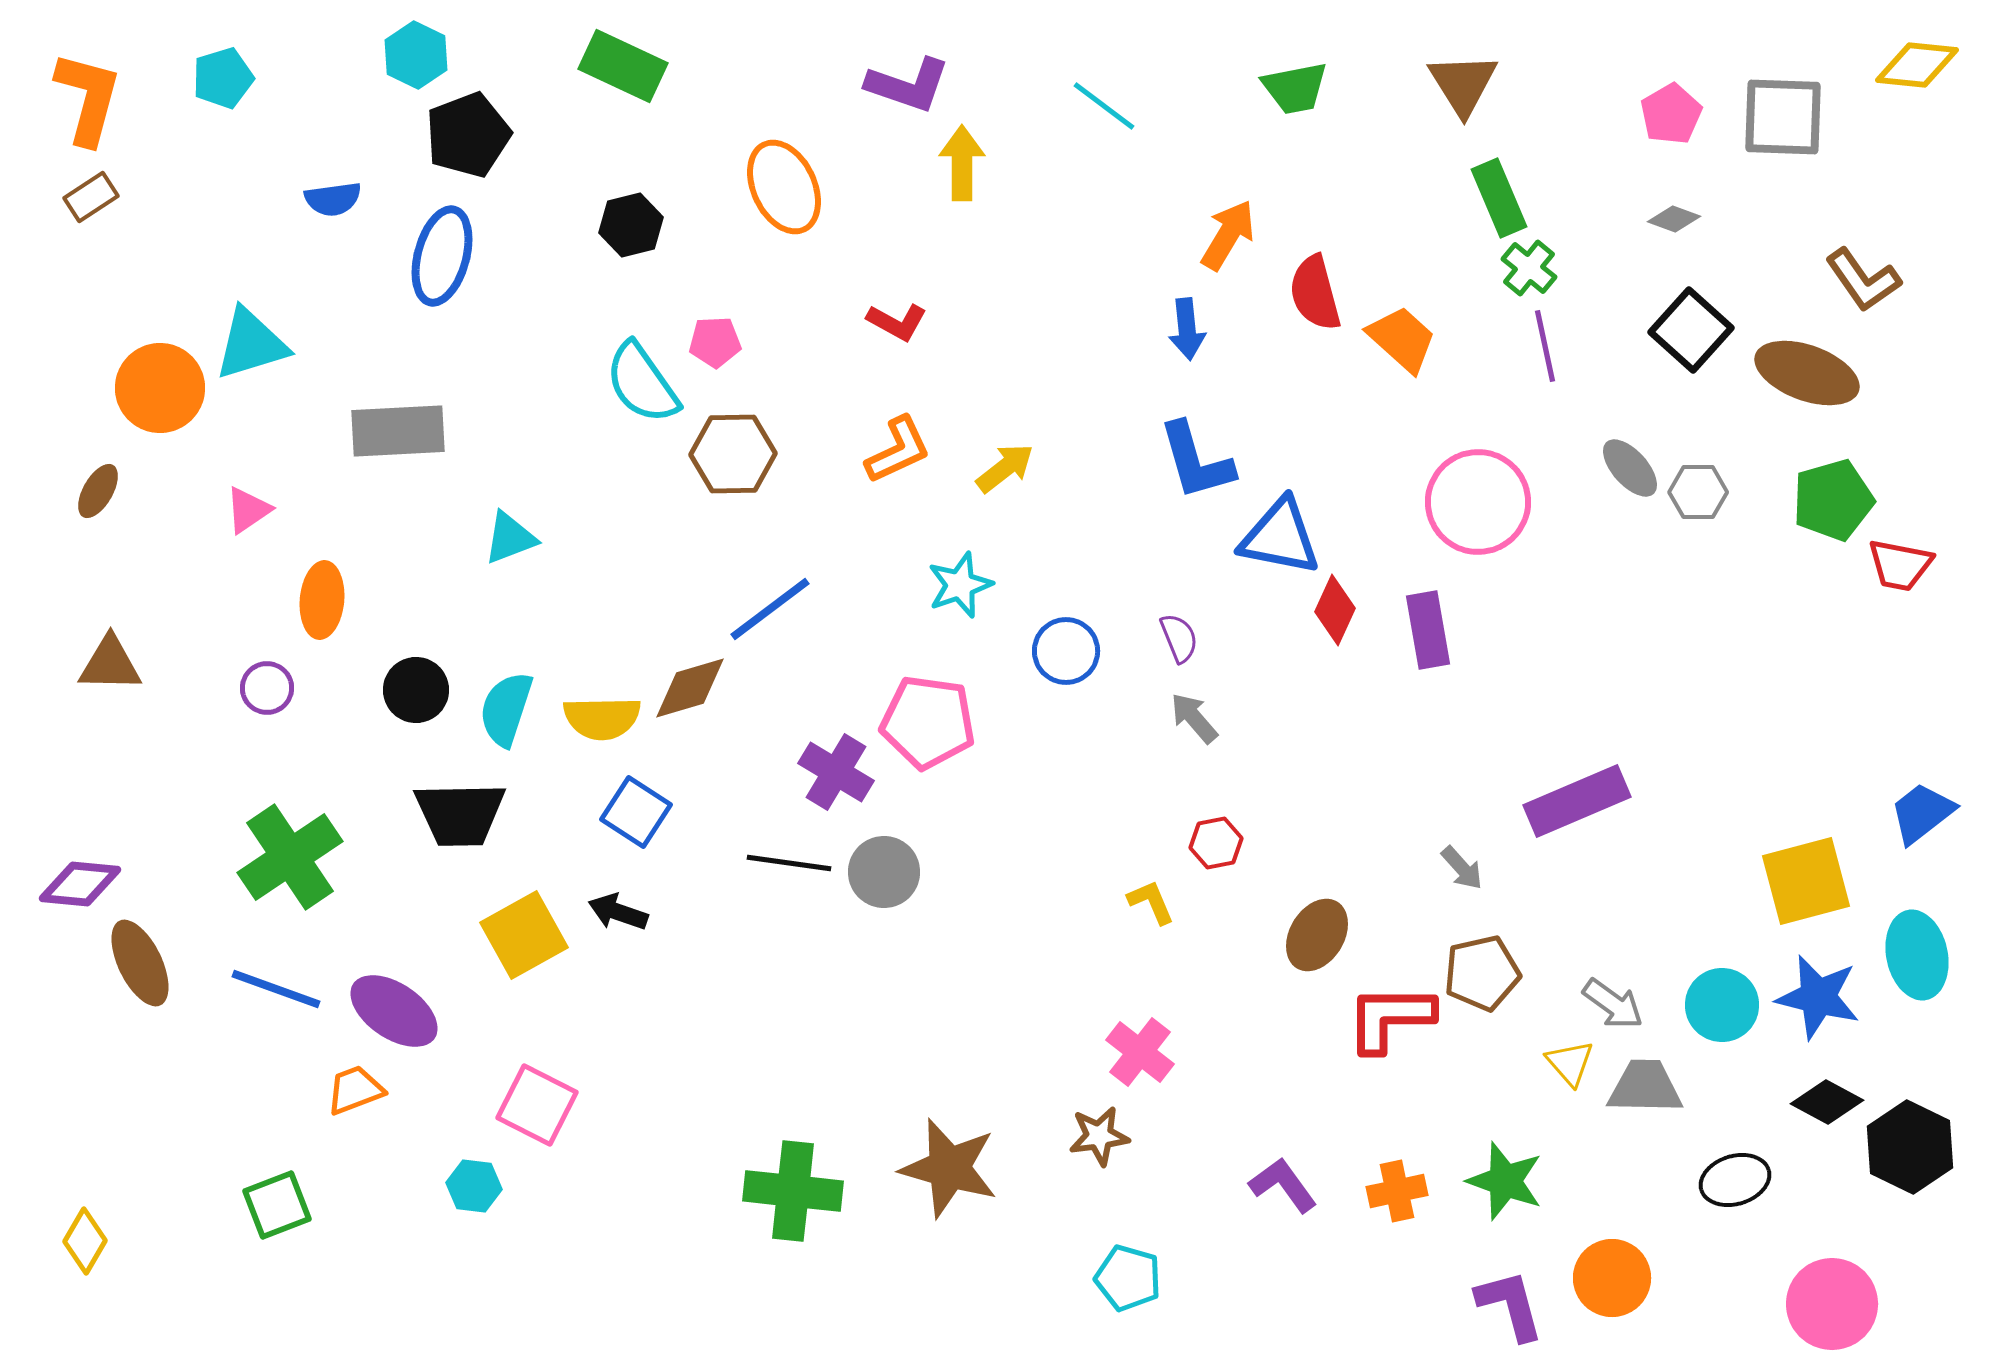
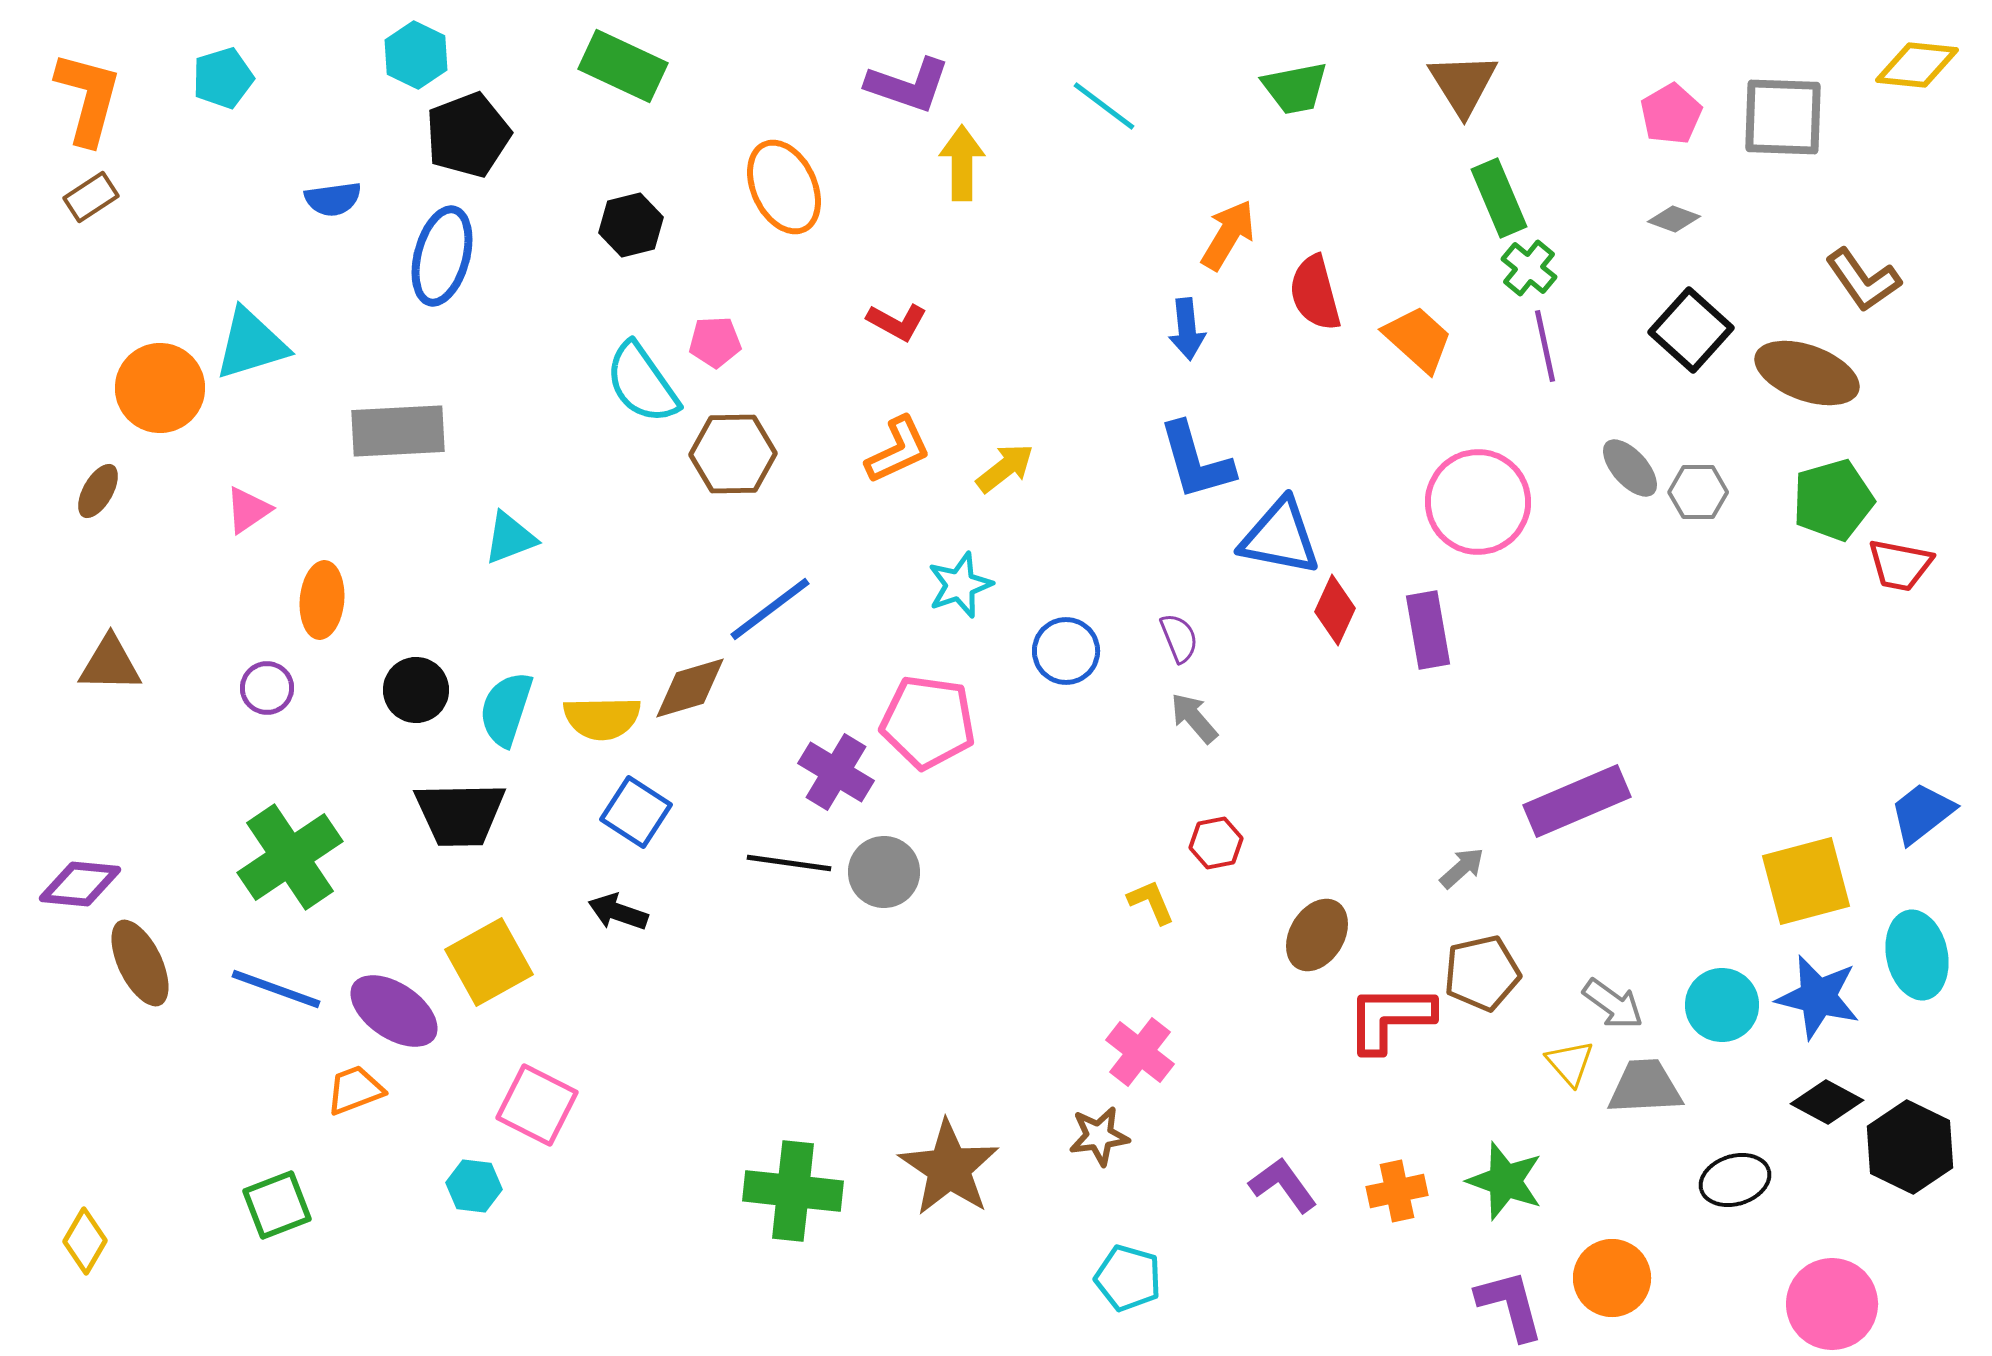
orange trapezoid at (1402, 339): moved 16 px right
gray arrow at (1462, 868): rotated 90 degrees counterclockwise
yellow square at (524, 935): moved 35 px left, 27 px down
gray trapezoid at (1645, 1087): rotated 4 degrees counterclockwise
brown star at (949, 1168): rotated 18 degrees clockwise
